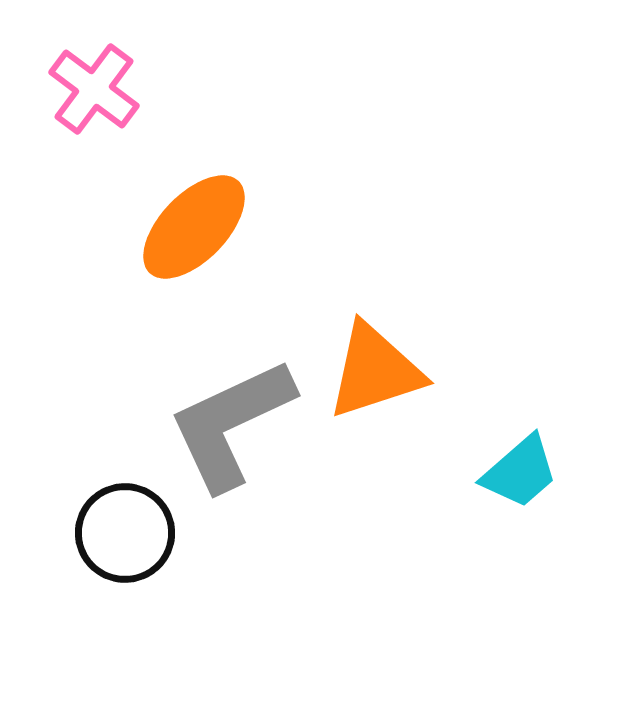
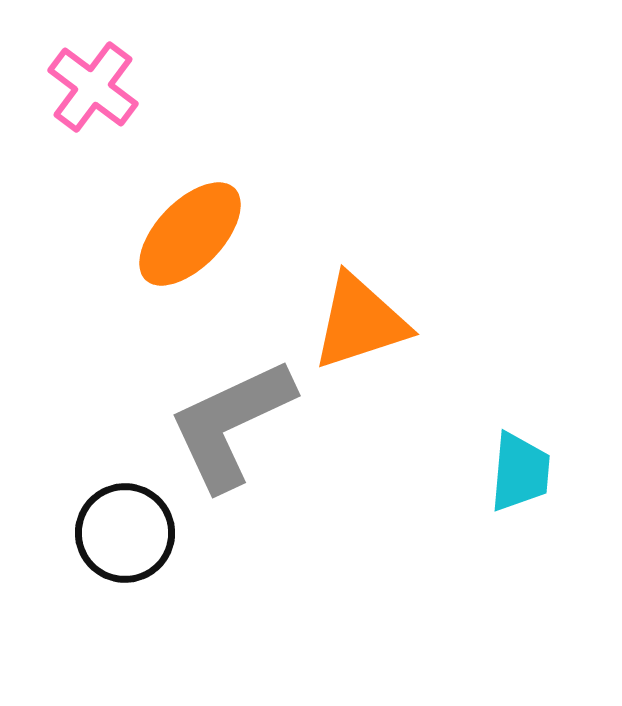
pink cross: moved 1 px left, 2 px up
orange ellipse: moved 4 px left, 7 px down
orange triangle: moved 15 px left, 49 px up
cyan trapezoid: rotated 44 degrees counterclockwise
